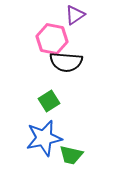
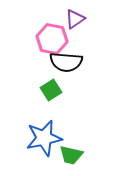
purple triangle: moved 4 px down
green square: moved 2 px right, 11 px up
